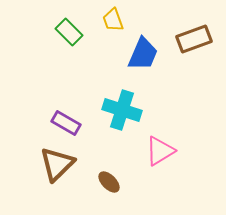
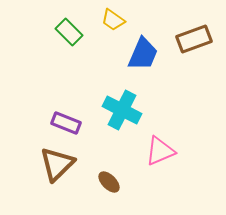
yellow trapezoid: rotated 35 degrees counterclockwise
cyan cross: rotated 9 degrees clockwise
purple rectangle: rotated 8 degrees counterclockwise
pink triangle: rotated 8 degrees clockwise
